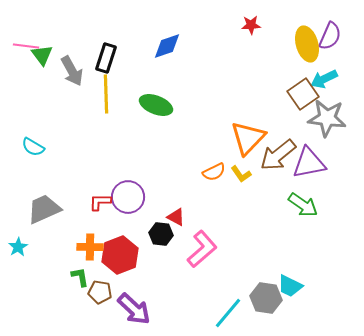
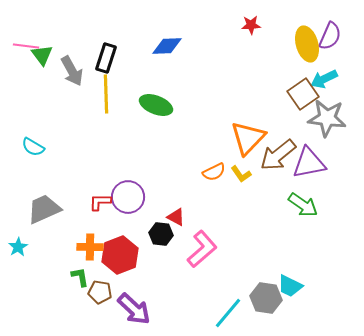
blue diamond: rotated 16 degrees clockwise
